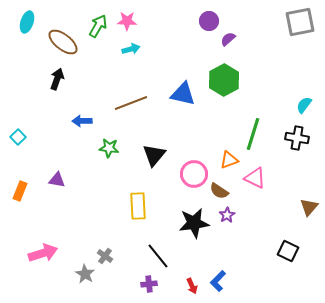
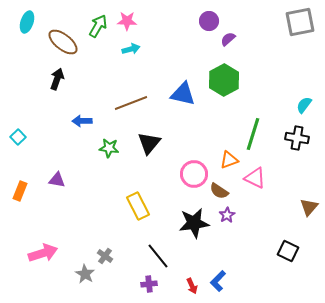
black triangle: moved 5 px left, 12 px up
yellow rectangle: rotated 24 degrees counterclockwise
